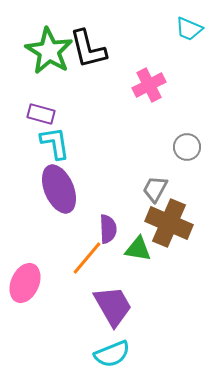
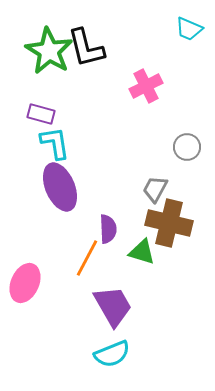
black L-shape: moved 2 px left, 1 px up
pink cross: moved 3 px left, 1 px down
purple ellipse: moved 1 px right, 2 px up
brown cross: rotated 9 degrees counterclockwise
green triangle: moved 4 px right, 3 px down; rotated 8 degrees clockwise
orange line: rotated 12 degrees counterclockwise
